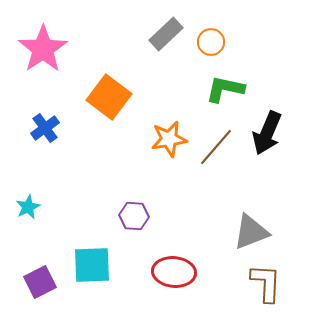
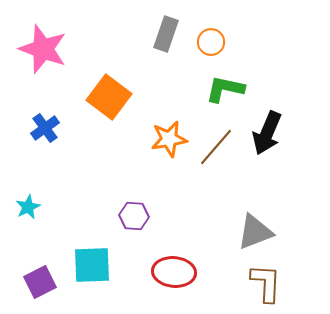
gray rectangle: rotated 28 degrees counterclockwise
pink star: rotated 18 degrees counterclockwise
gray triangle: moved 4 px right
